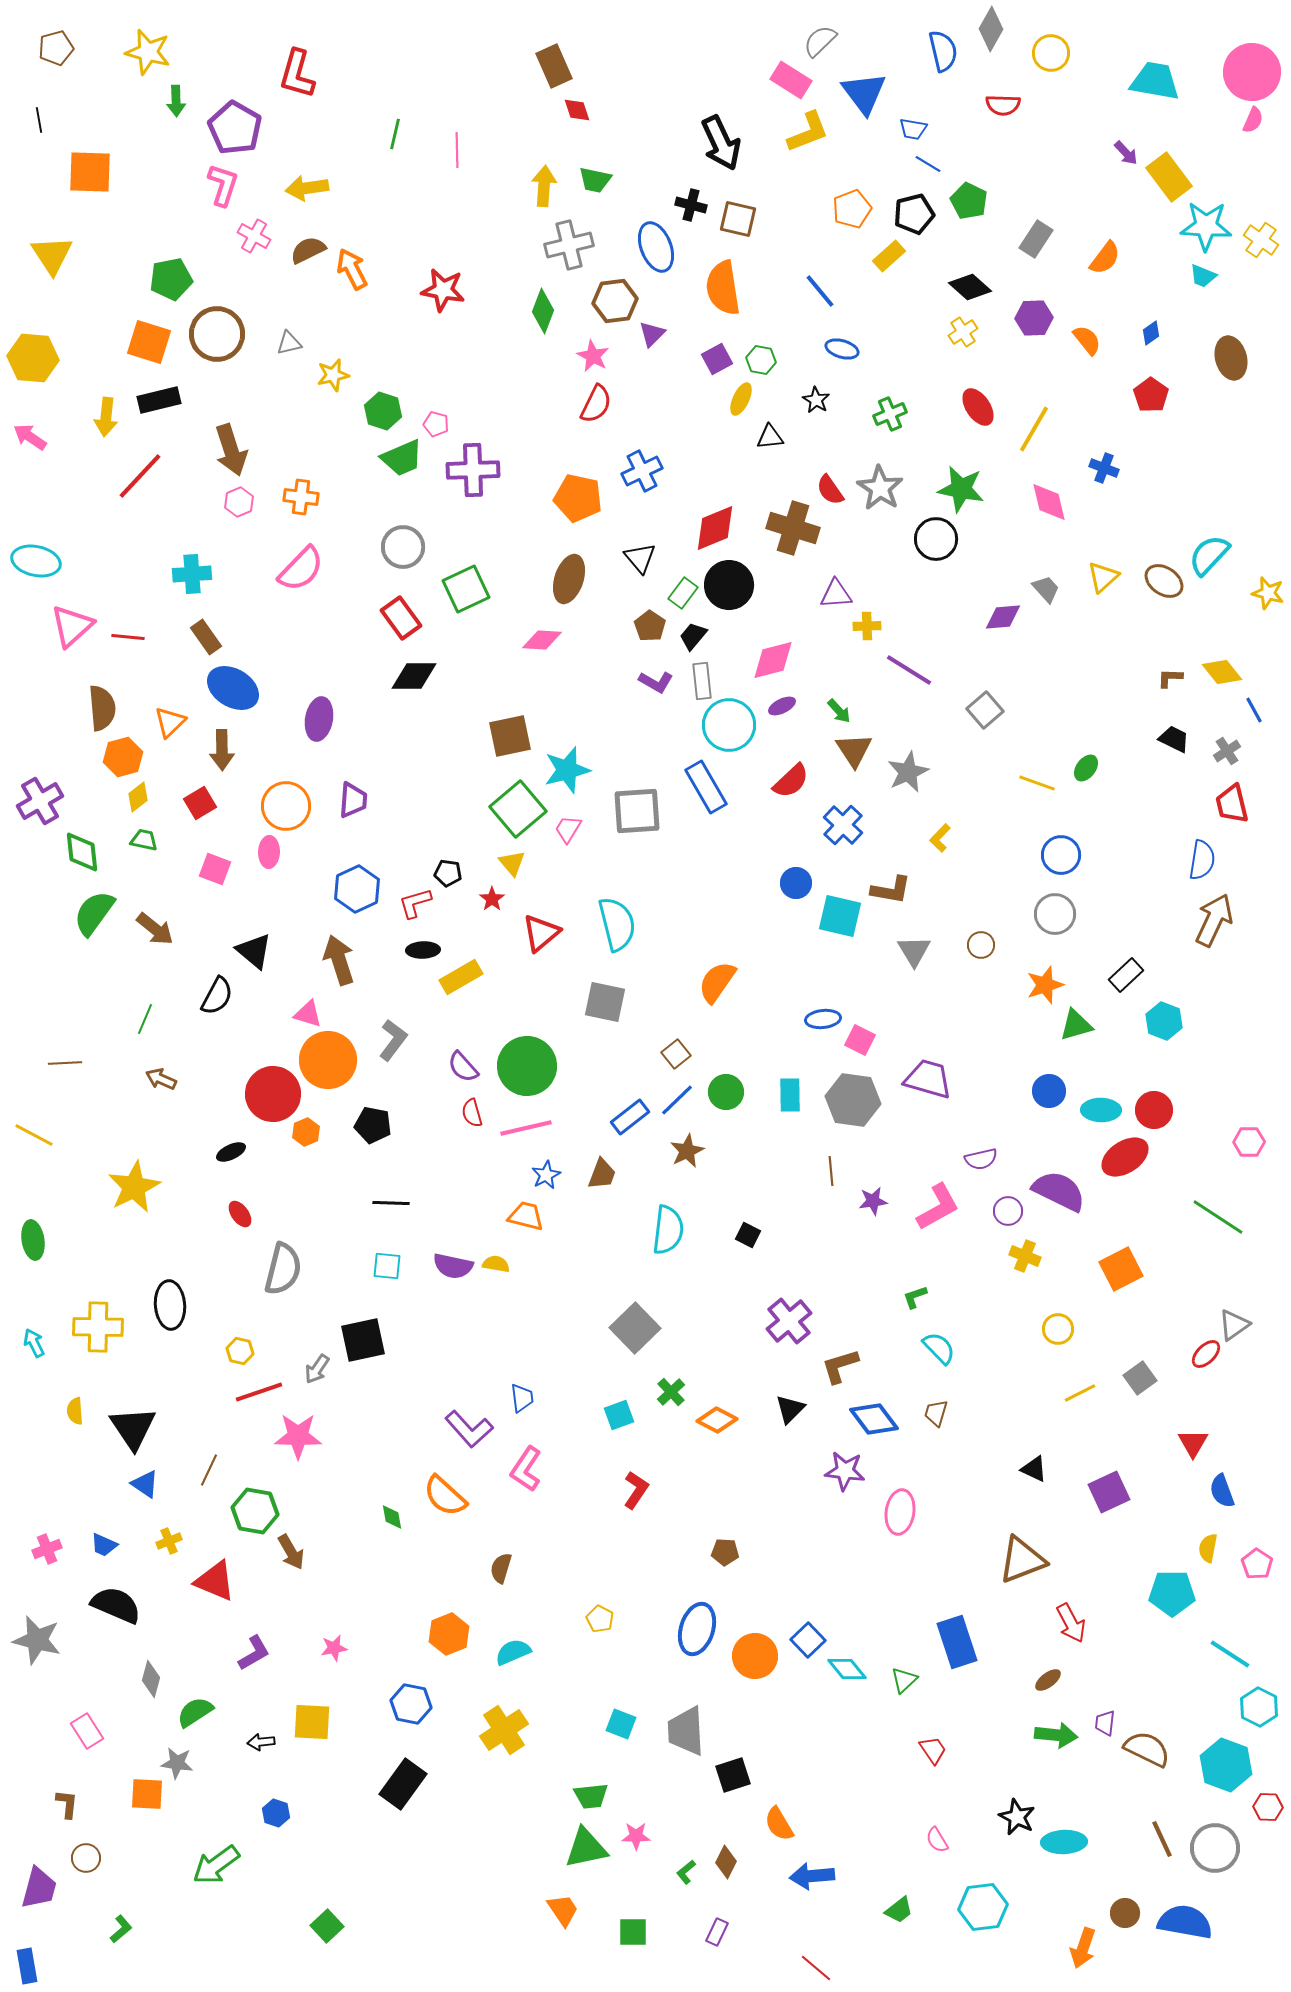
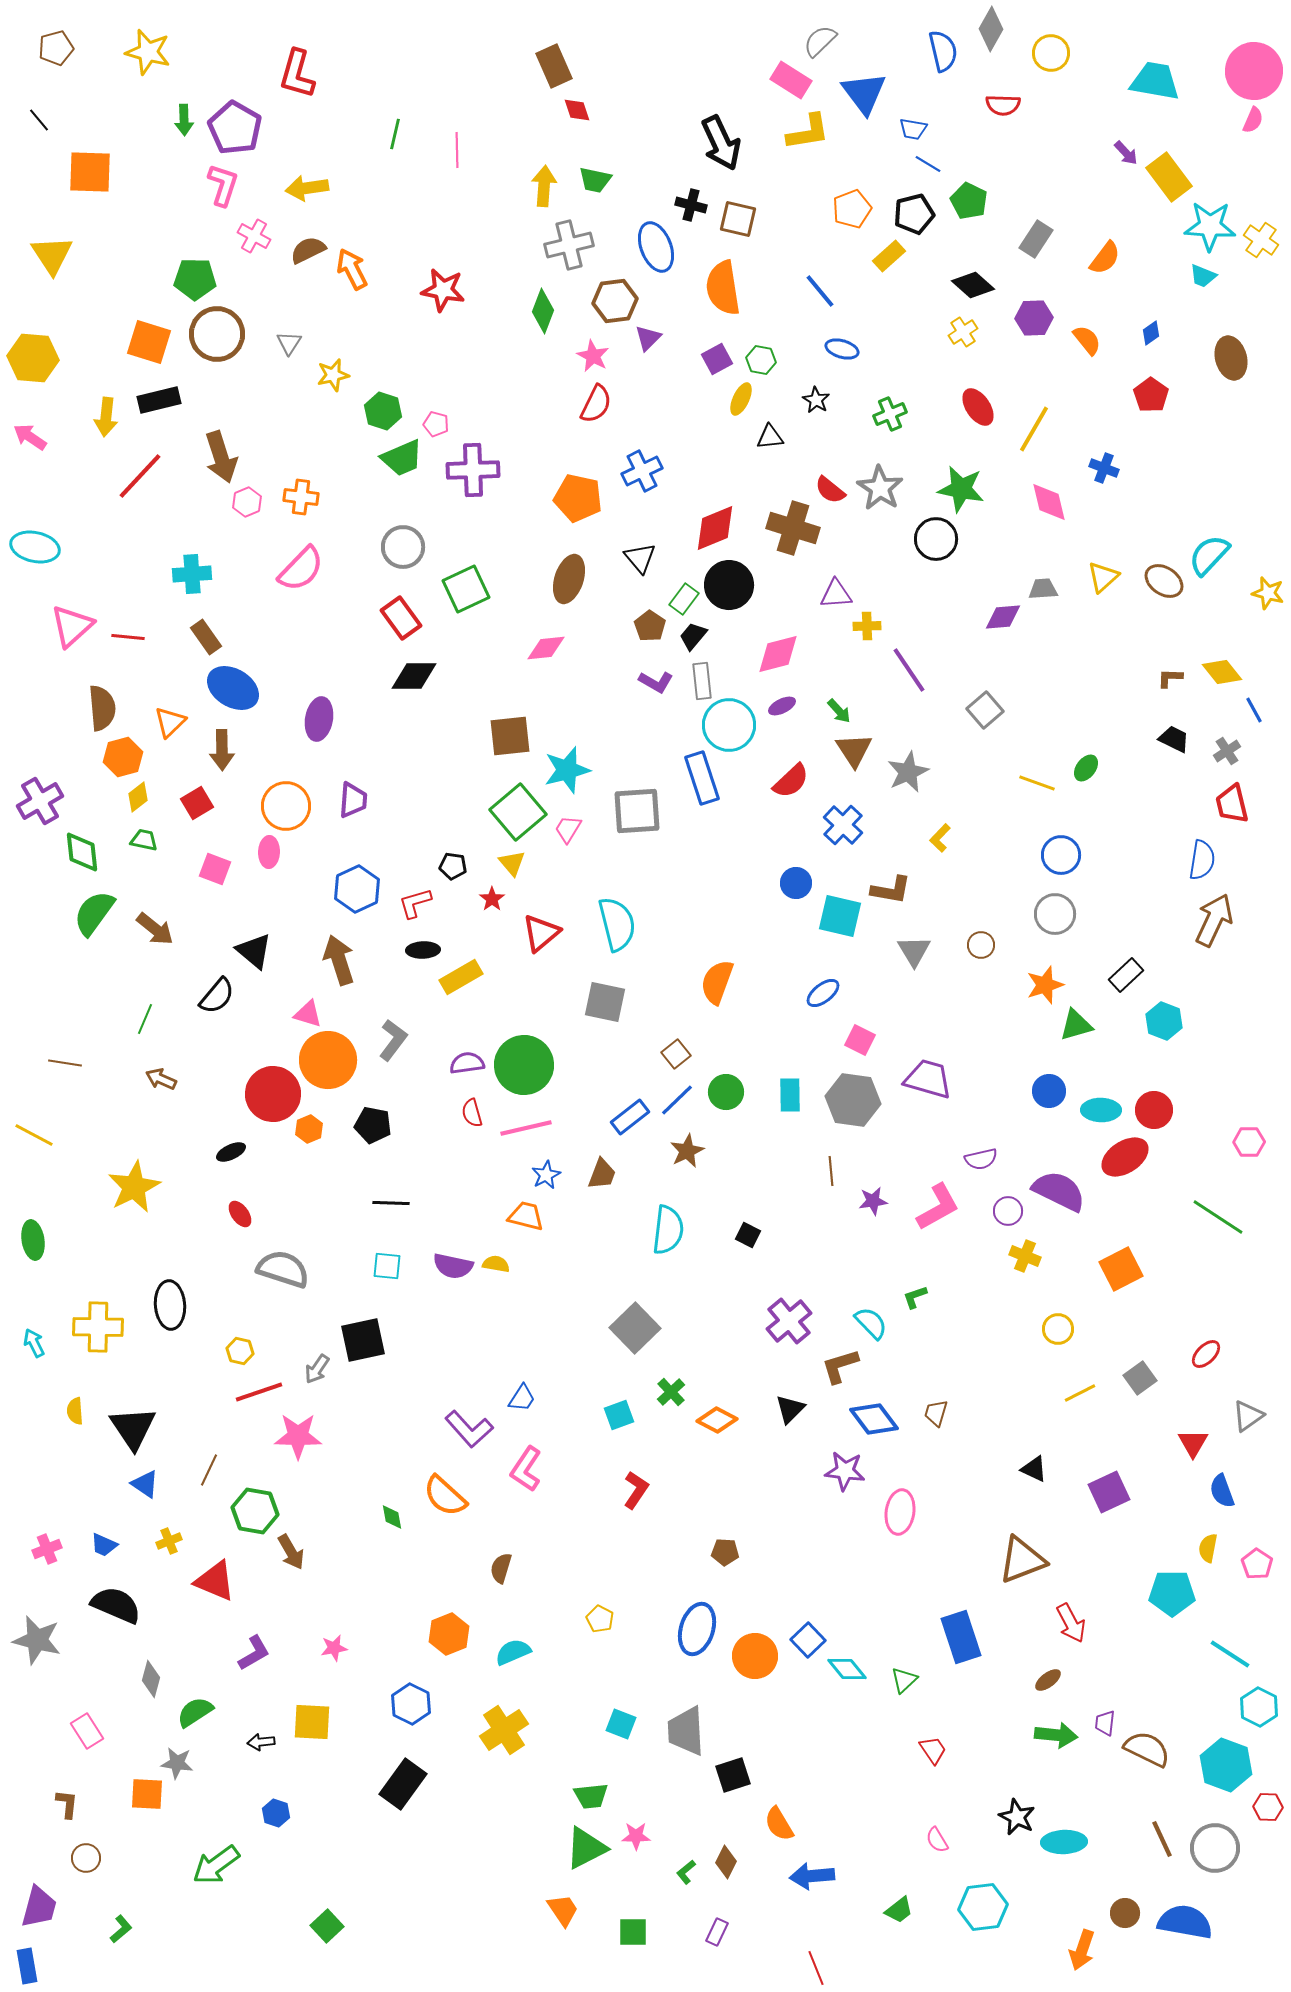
pink circle at (1252, 72): moved 2 px right, 1 px up
green arrow at (176, 101): moved 8 px right, 19 px down
black line at (39, 120): rotated 30 degrees counterclockwise
yellow L-shape at (808, 132): rotated 12 degrees clockwise
cyan star at (1206, 226): moved 4 px right
green pentagon at (171, 279): moved 24 px right; rotated 12 degrees clockwise
black diamond at (970, 287): moved 3 px right, 2 px up
purple triangle at (652, 334): moved 4 px left, 4 px down
gray triangle at (289, 343): rotated 44 degrees counterclockwise
brown arrow at (231, 450): moved 10 px left, 7 px down
red semicircle at (830, 490): rotated 16 degrees counterclockwise
pink hexagon at (239, 502): moved 8 px right
cyan ellipse at (36, 561): moved 1 px left, 14 px up
gray trapezoid at (1046, 589): moved 3 px left; rotated 52 degrees counterclockwise
green rectangle at (683, 593): moved 1 px right, 6 px down
pink diamond at (542, 640): moved 4 px right, 8 px down; rotated 9 degrees counterclockwise
pink diamond at (773, 660): moved 5 px right, 6 px up
purple line at (909, 670): rotated 24 degrees clockwise
brown square at (510, 736): rotated 6 degrees clockwise
blue rectangle at (706, 787): moved 4 px left, 9 px up; rotated 12 degrees clockwise
red square at (200, 803): moved 3 px left
green square at (518, 809): moved 3 px down
black pentagon at (448, 873): moved 5 px right, 7 px up
orange semicircle at (717, 982): rotated 15 degrees counterclockwise
black semicircle at (217, 996): rotated 12 degrees clockwise
blue ellipse at (823, 1019): moved 26 px up; rotated 32 degrees counterclockwise
brown line at (65, 1063): rotated 12 degrees clockwise
green circle at (527, 1066): moved 3 px left, 1 px up
purple semicircle at (463, 1067): moved 4 px right, 4 px up; rotated 124 degrees clockwise
orange hexagon at (306, 1132): moved 3 px right, 3 px up
gray semicircle at (283, 1269): rotated 86 degrees counterclockwise
gray triangle at (1234, 1325): moved 14 px right, 91 px down
cyan semicircle at (939, 1348): moved 68 px left, 25 px up
blue trapezoid at (522, 1398): rotated 40 degrees clockwise
blue rectangle at (957, 1642): moved 4 px right, 5 px up
blue hexagon at (411, 1704): rotated 15 degrees clockwise
green triangle at (586, 1848): rotated 15 degrees counterclockwise
purple trapezoid at (39, 1888): moved 19 px down
orange arrow at (1083, 1948): moved 1 px left, 2 px down
red line at (816, 1968): rotated 28 degrees clockwise
